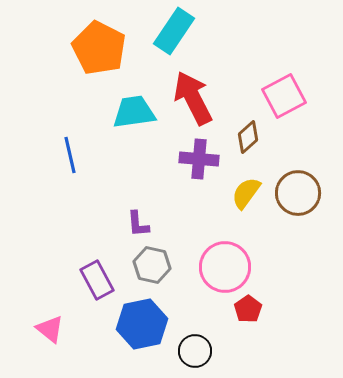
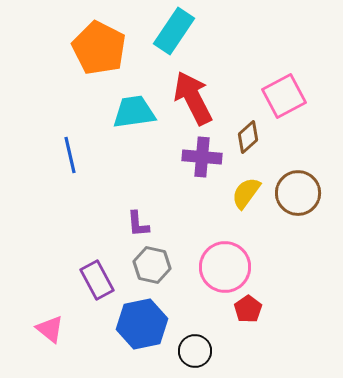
purple cross: moved 3 px right, 2 px up
